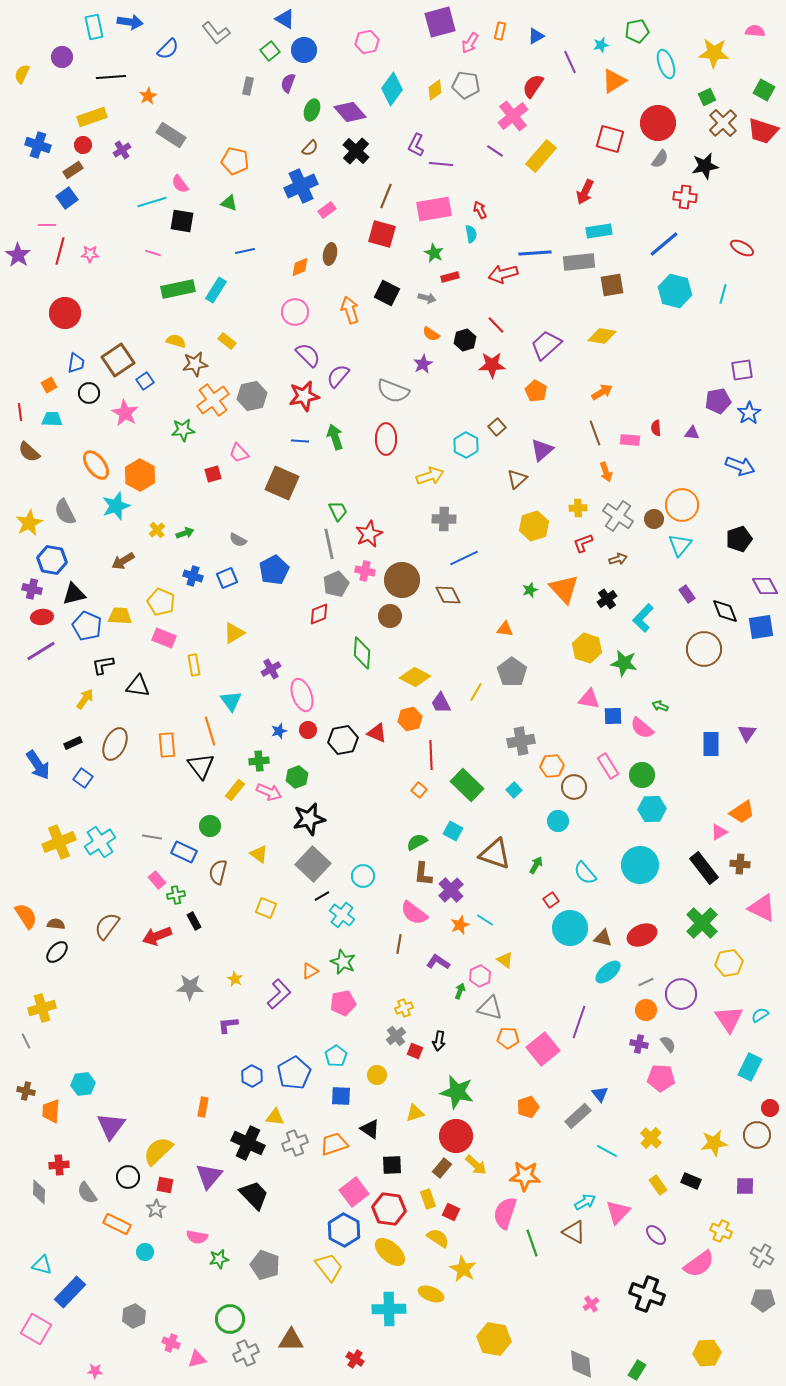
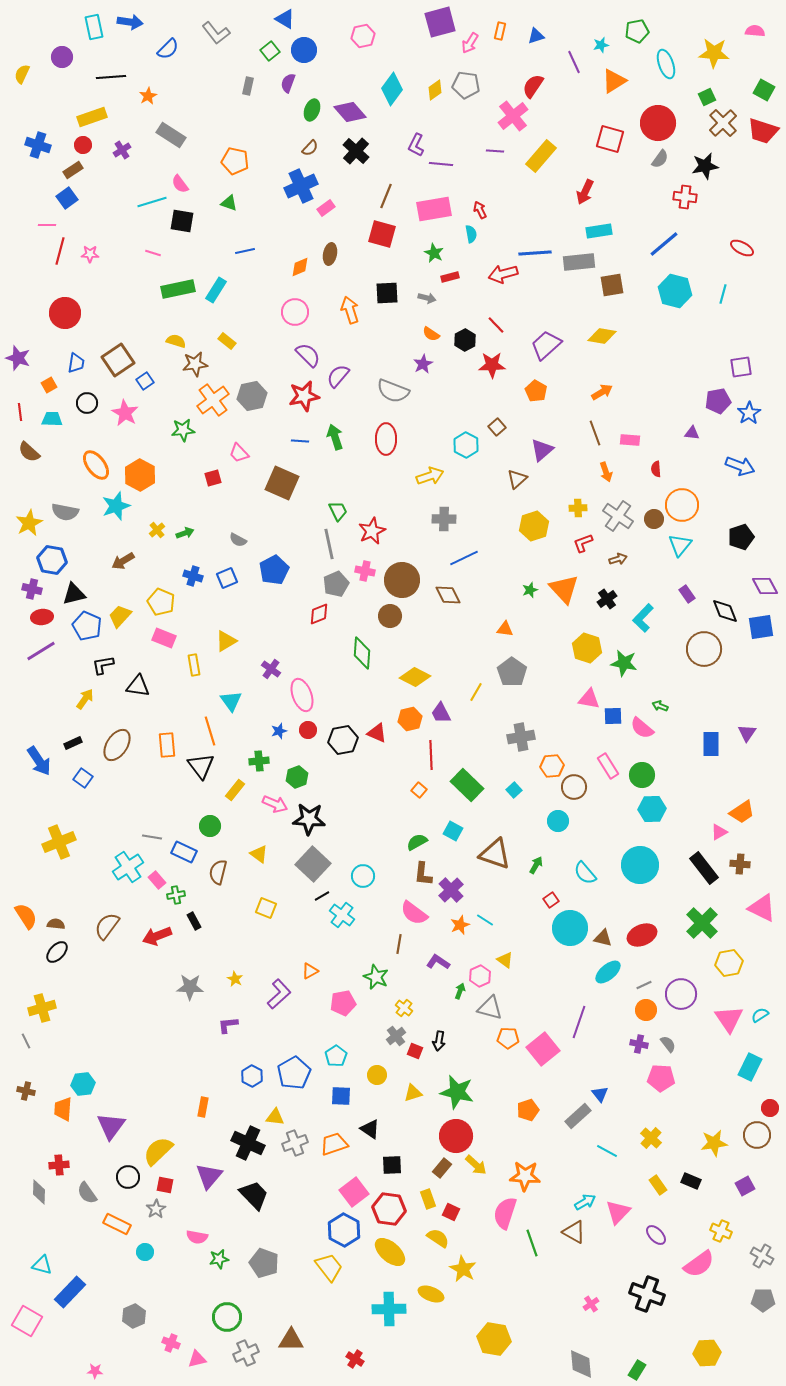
blue triangle at (536, 36): rotated 12 degrees clockwise
pink hexagon at (367, 42): moved 4 px left, 6 px up
purple line at (570, 62): moved 4 px right
purple line at (495, 151): rotated 30 degrees counterclockwise
pink rectangle at (327, 210): moved 1 px left, 2 px up
purple star at (18, 255): moved 103 px down; rotated 15 degrees counterclockwise
black square at (387, 293): rotated 30 degrees counterclockwise
black hexagon at (465, 340): rotated 10 degrees counterclockwise
purple square at (742, 370): moved 1 px left, 3 px up
black circle at (89, 393): moved 2 px left, 10 px down
red semicircle at (656, 428): moved 41 px down
red square at (213, 474): moved 4 px down
gray semicircle at (65, 512): rotated 52 degrees counterclockwise
red star at (369, 534): moved 3 px right, 3 px up
black pentagon at (739, 539): moved 2 px right, 2 px up
yellow trapezoid at (120, 616): rotated 50 degrees counterclockwise
yellow triangle at (234, 633): moved 8 px left, 8 px down
purple cross at (271, 669): rotated 24 degrees counterclockwise
purple trapezoid at (441, 703): moved 10 px down
gray cross at (521, 741): moved 4 px up
brown ellipse at (115, 744): moved 2 px right, 1 px down; rotated 8 degrees clockwise
blue arrow at (38, 765): moved 1 px right, 4 px up
pink arrow at (269, 792): moved 6 px right, 12 px down
black star at (309, 819): rotated 16 degrees clockwise
cyan cross at (100, 842): moved 28 px right, 25 px down
green star at (343, 962): moved 33 px right, 15 px down
gray line at (646, 982): moved 2 px left, 3 px down
yellow cross at (404, 1008): rotated 30 degrees counterclockwise
orange pentagon at (528, 1107): moved 3 px down
orange trapezoid at (51, 1111): moved 12 px right, 2 px up
yellow triangle at (415, 1113): moved 2 px left, 20 px up
purple square at (745, 1186): rotated 30 degrees counterclockwise
gray pentagon at (265, 1265): moved 1 px left, 2 px up
green circle at (230, 1319): moved 3 px left, 2 px up
pink square at (36, 1329): moved 9 px left, 8 px up
